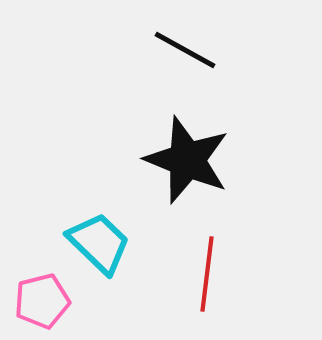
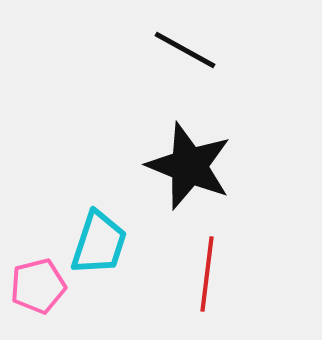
black star: moved 2 px right, 6 px down
cyan trapezoid: rotated 64 degrees clockwise
pink pentagon: moved 4 px left, 15 px up
